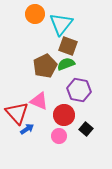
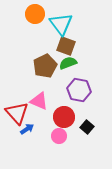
cyan triangle: rotated 15 degrees counterclockwise
brown square: moved 2 px left
green semicircle: moved 2 px right, 1 px up
red circle: moved 2 px down
black square: moved 1 px right, 2 px up
